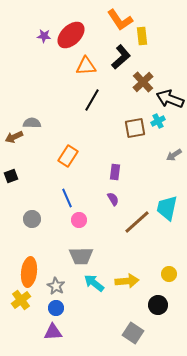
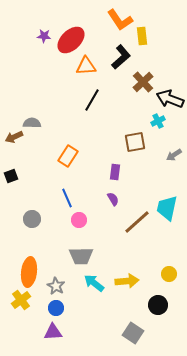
red ellipse: moved 5 px down
brown square: moved 14 px down
